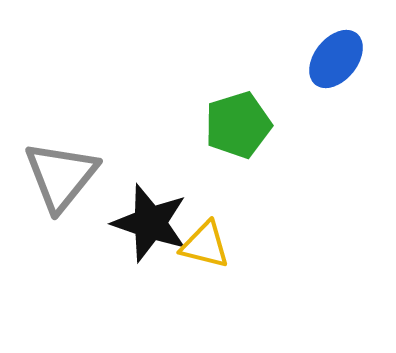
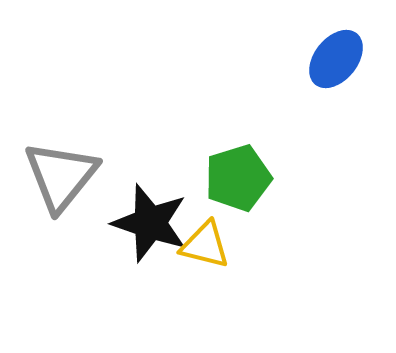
green pentagon: moved 53 px down
